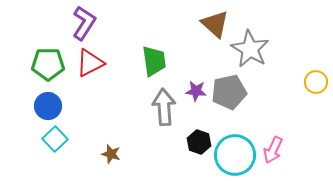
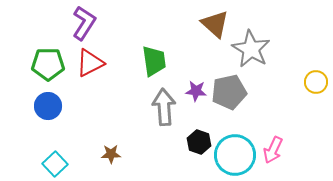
gray star: moved 1 px right
cyan square: moved 25 px down
brown star: rotated 18 degrees counterclockwise
